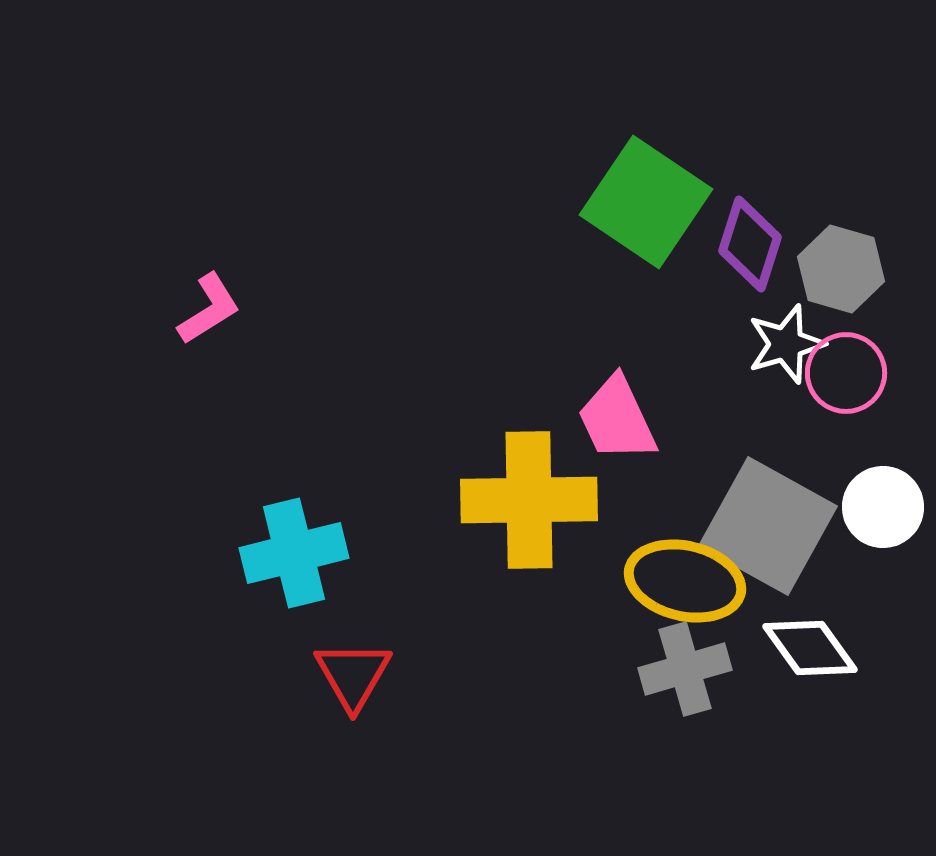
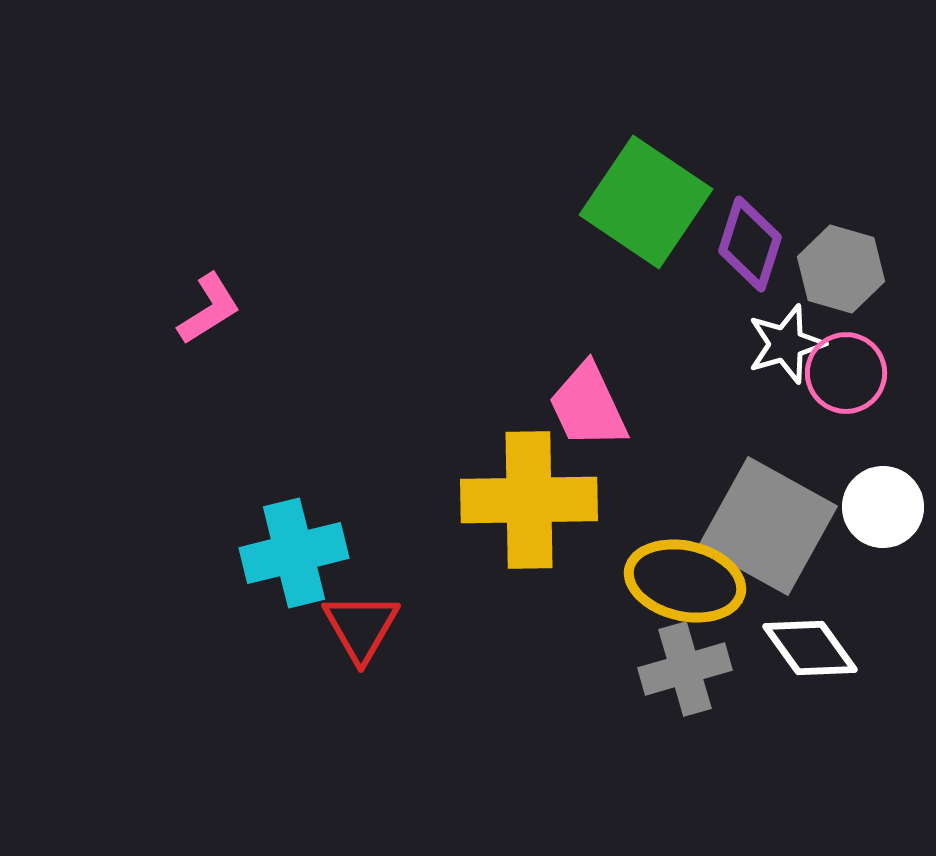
pink trapezoid: moved 29 px left, 13 px up
red triangle: moved 8 px right, 48 px up
